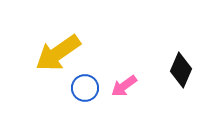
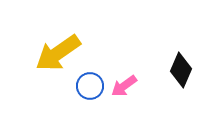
blue circle: moved 5 px right, 2 px up
